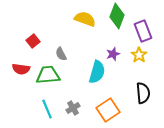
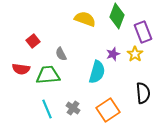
purple rectangle: moved 1 px down
yellow star: moved 4 px left, 1 px up
gray cross: rotated 24 degrees counterclockwise
